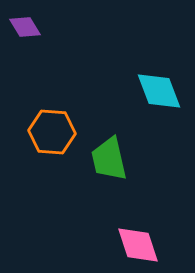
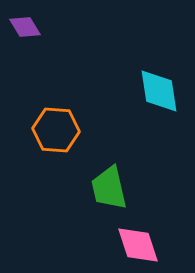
cyan diamond: rotated 12 degrees clockwise
orange hexagon: moved 4 px right, 2 px up
green trapezoid: moved 29 px down
